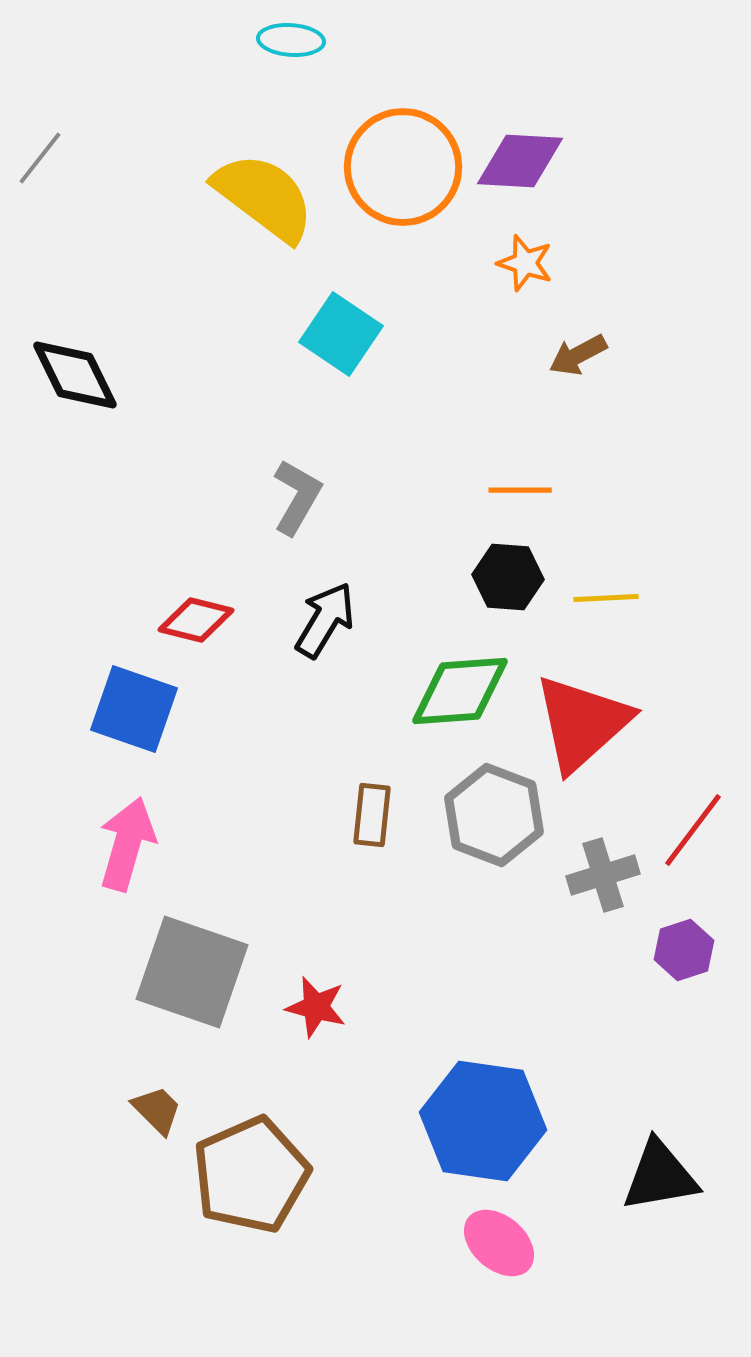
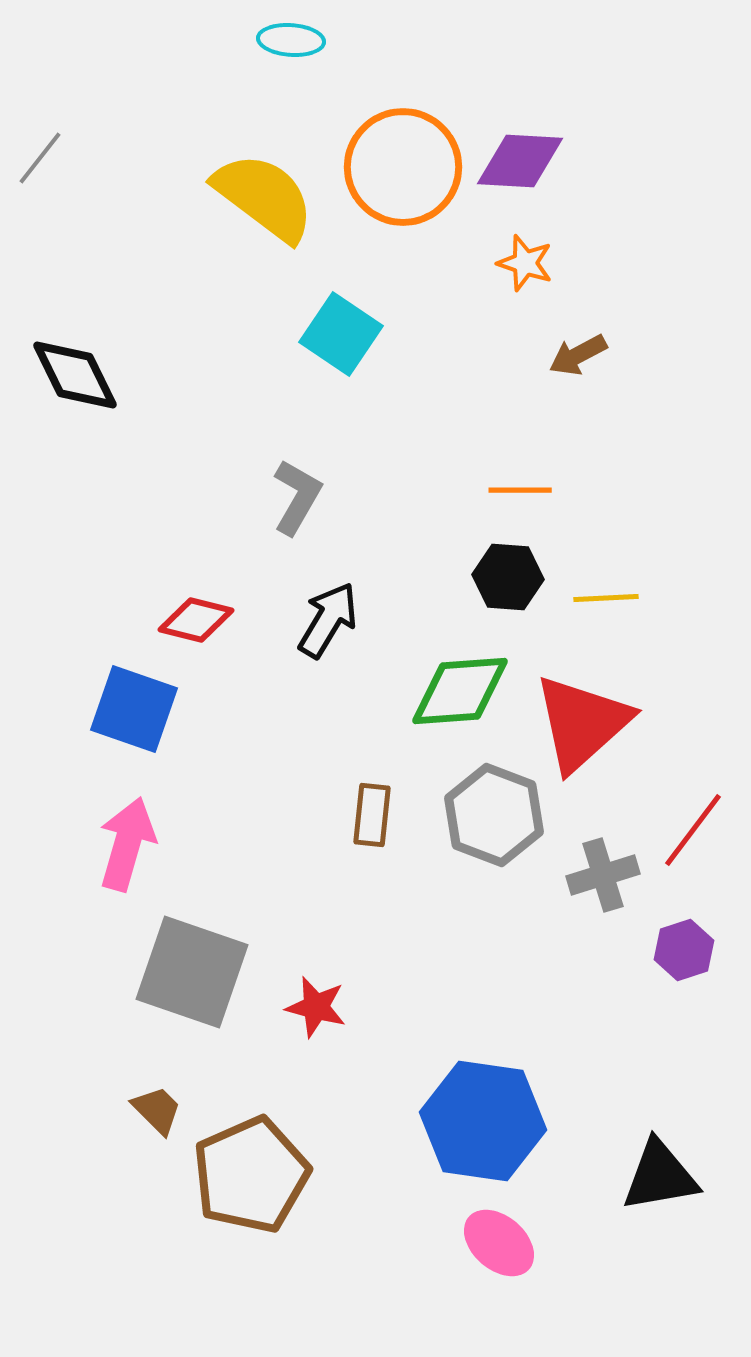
black arrow: moved 3 px right
